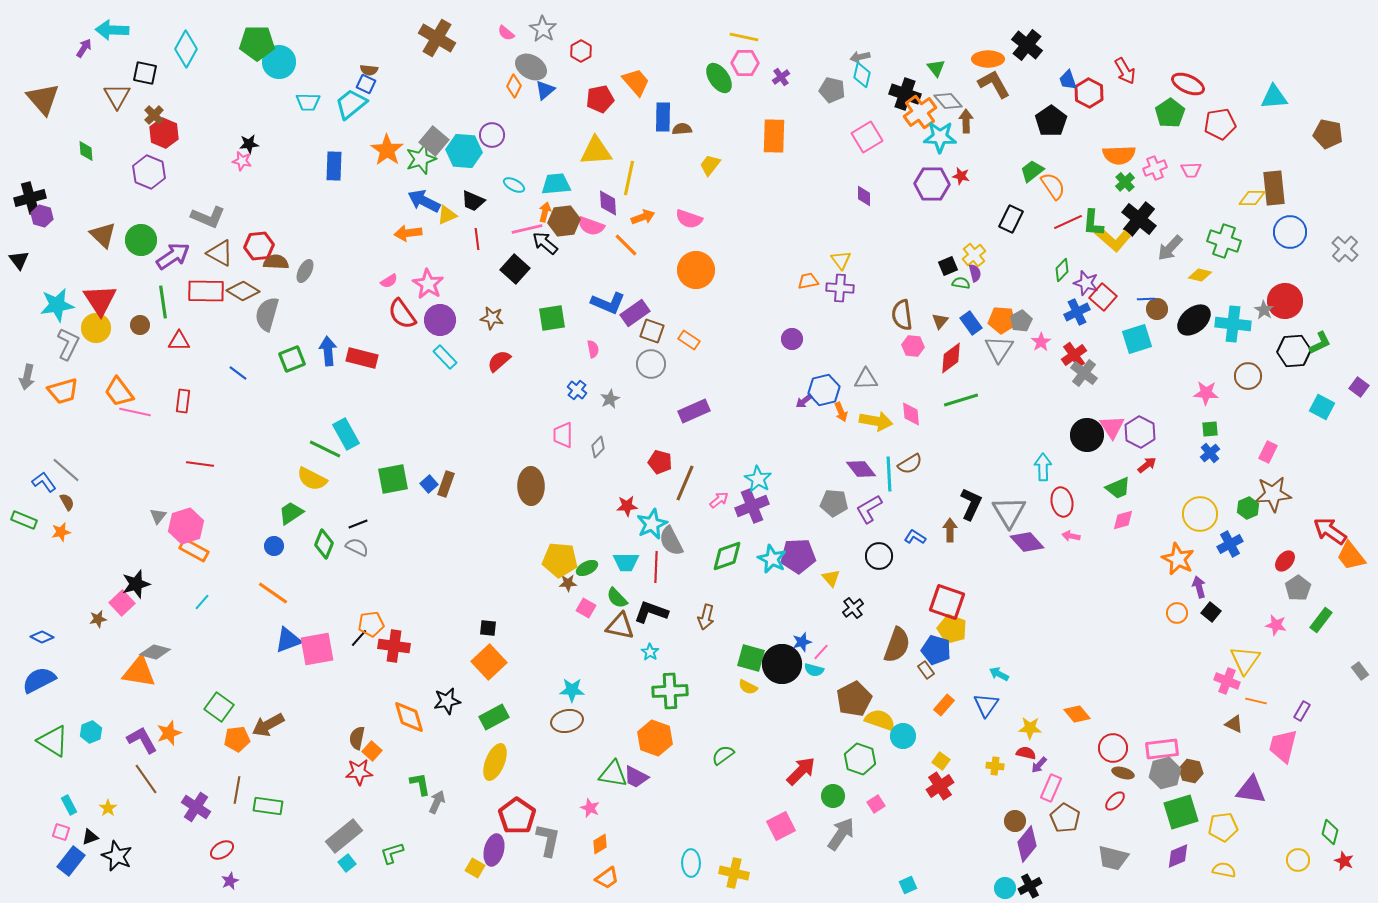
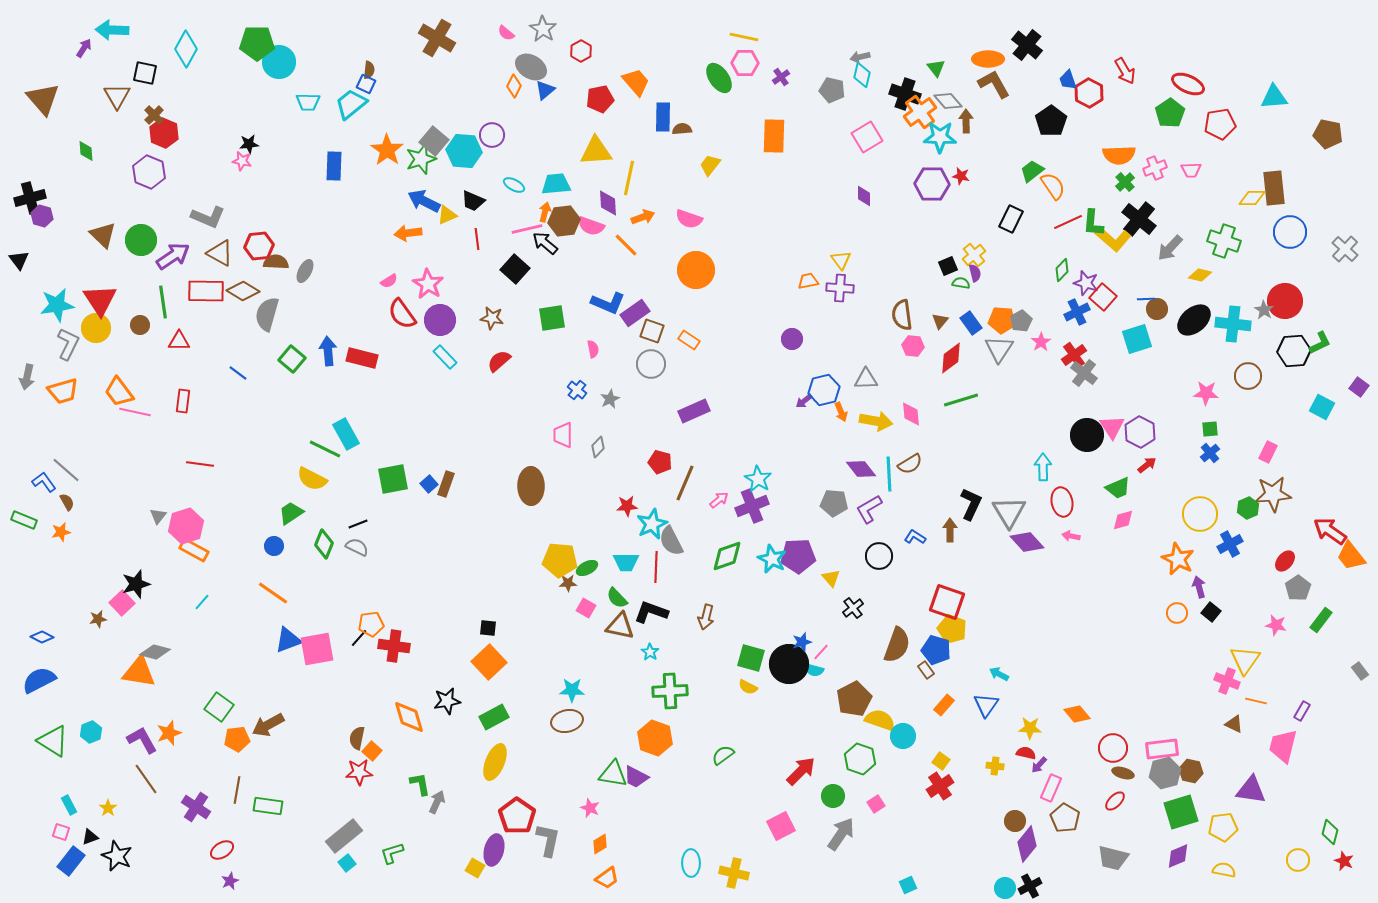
brown semicircle at (369, 70): rotated 90 degrees counterclockwise
green square at (292, 359): rotated 28 degrees counterclockwise
black circle at (782, 664): moved 7 px right
